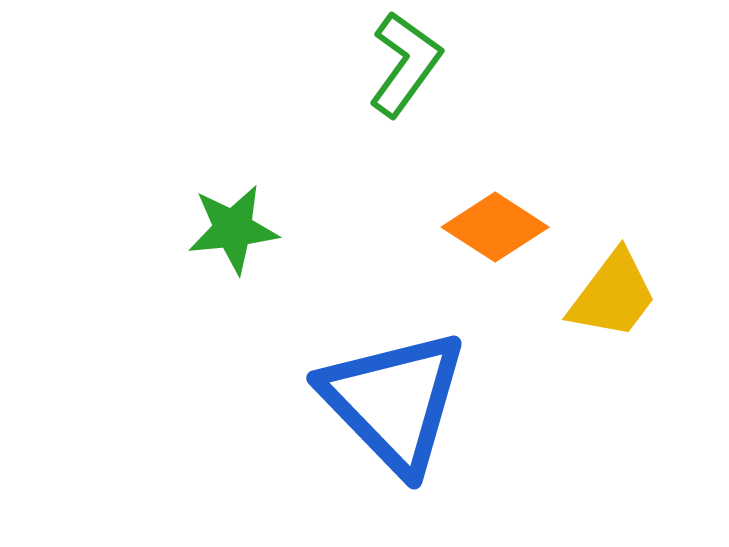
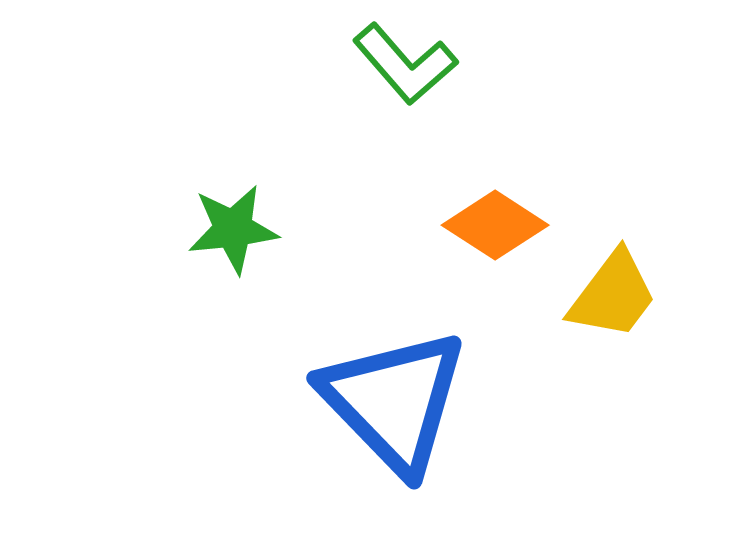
green L-shape: rotated 103 degrees clockwise
orange diamond: moved 2 px up
